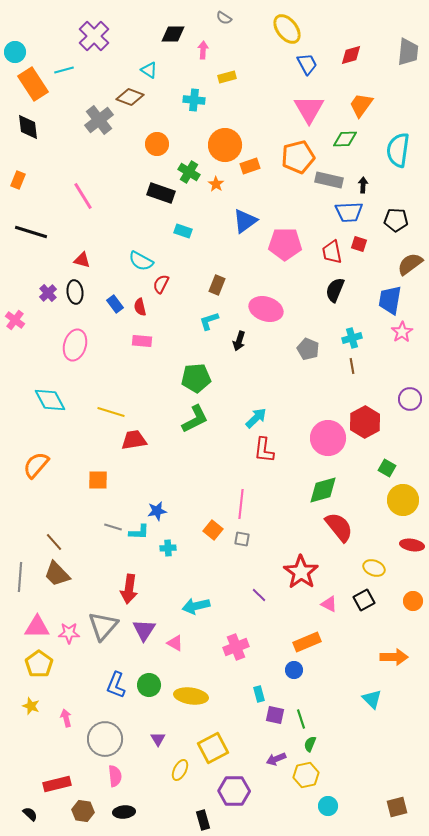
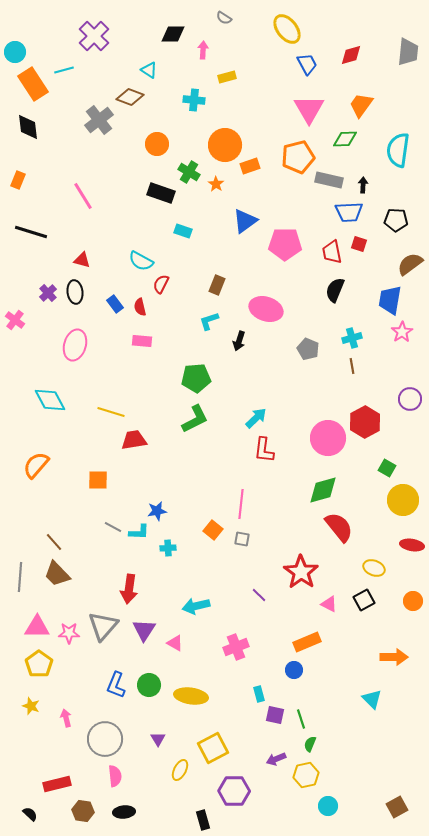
gray line at (113, 527): rotated 12 degrees clockwise
brown square at (397, 807): rotated 15 degrees counterclockwise
